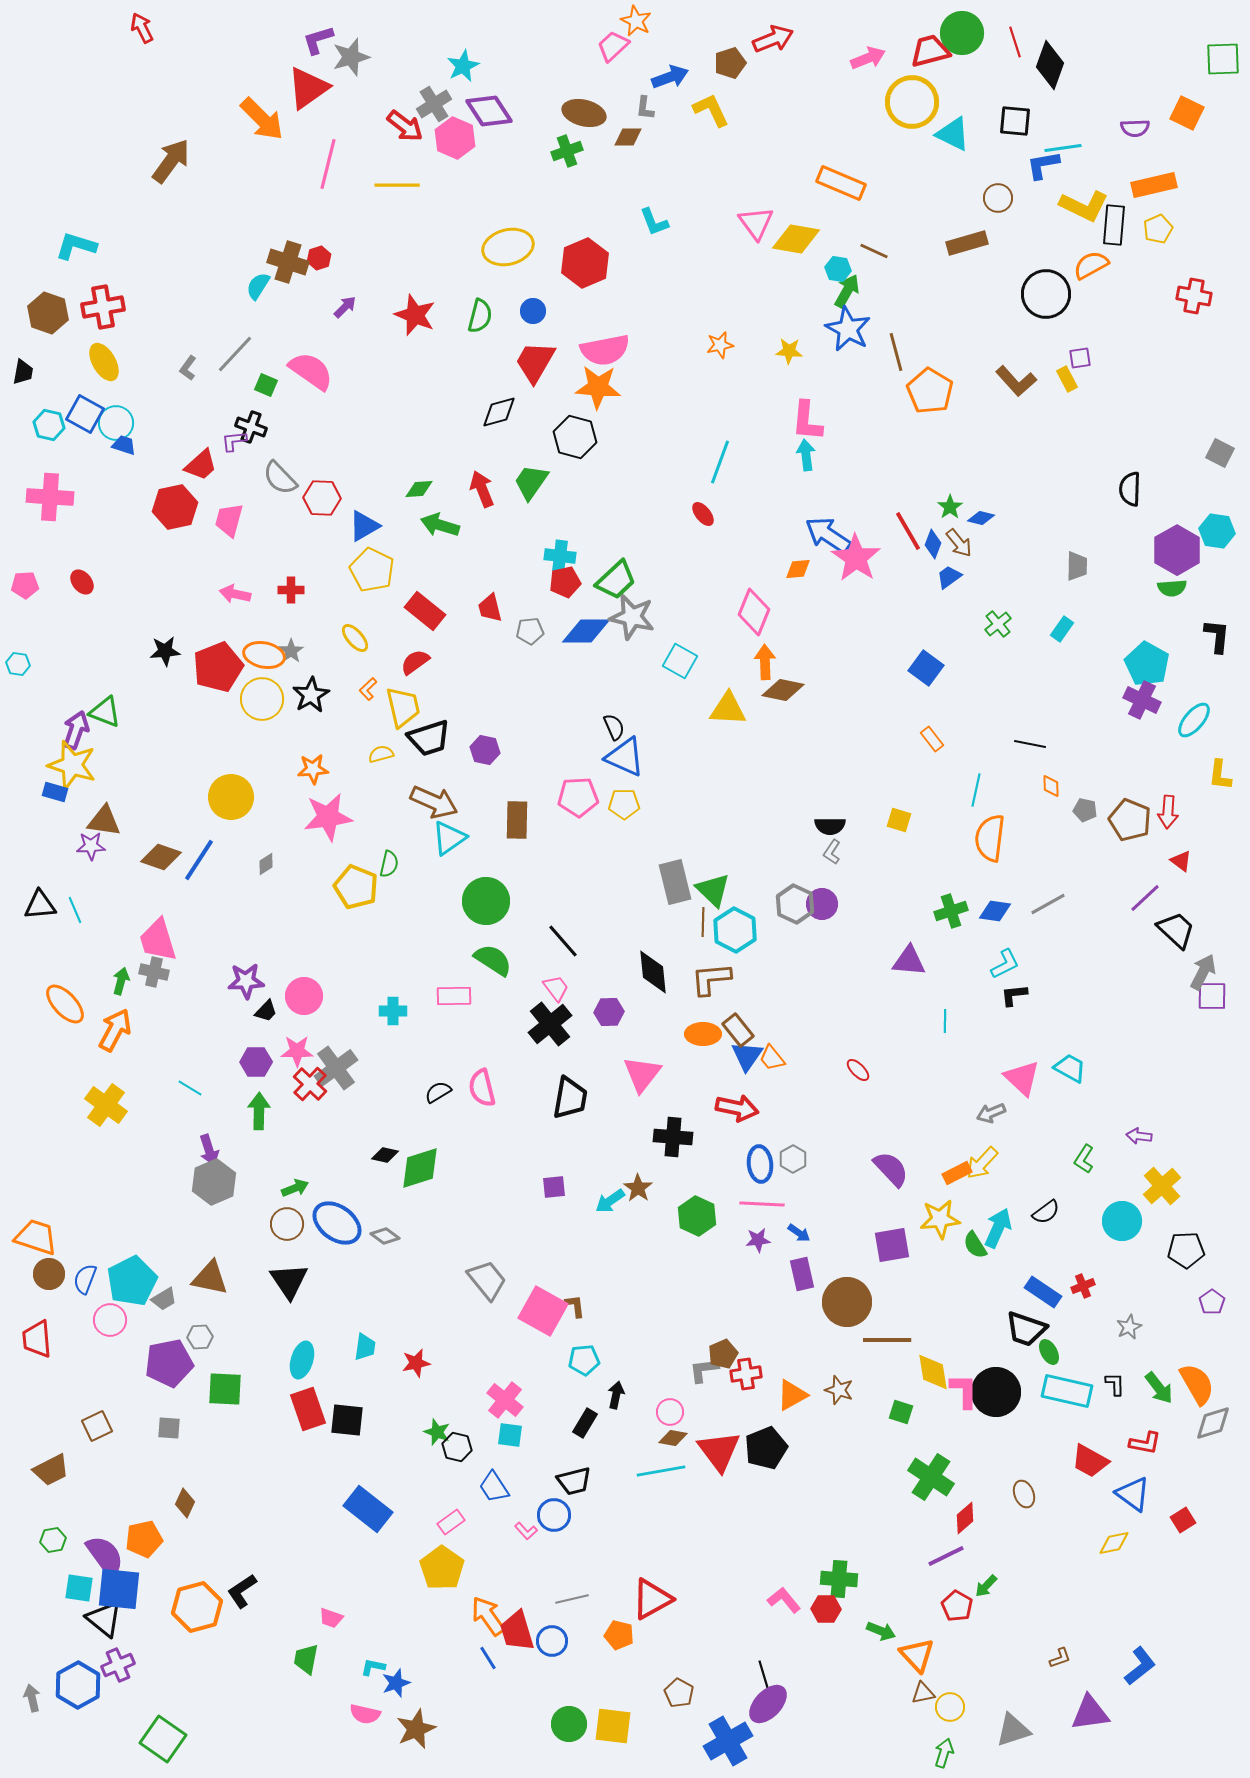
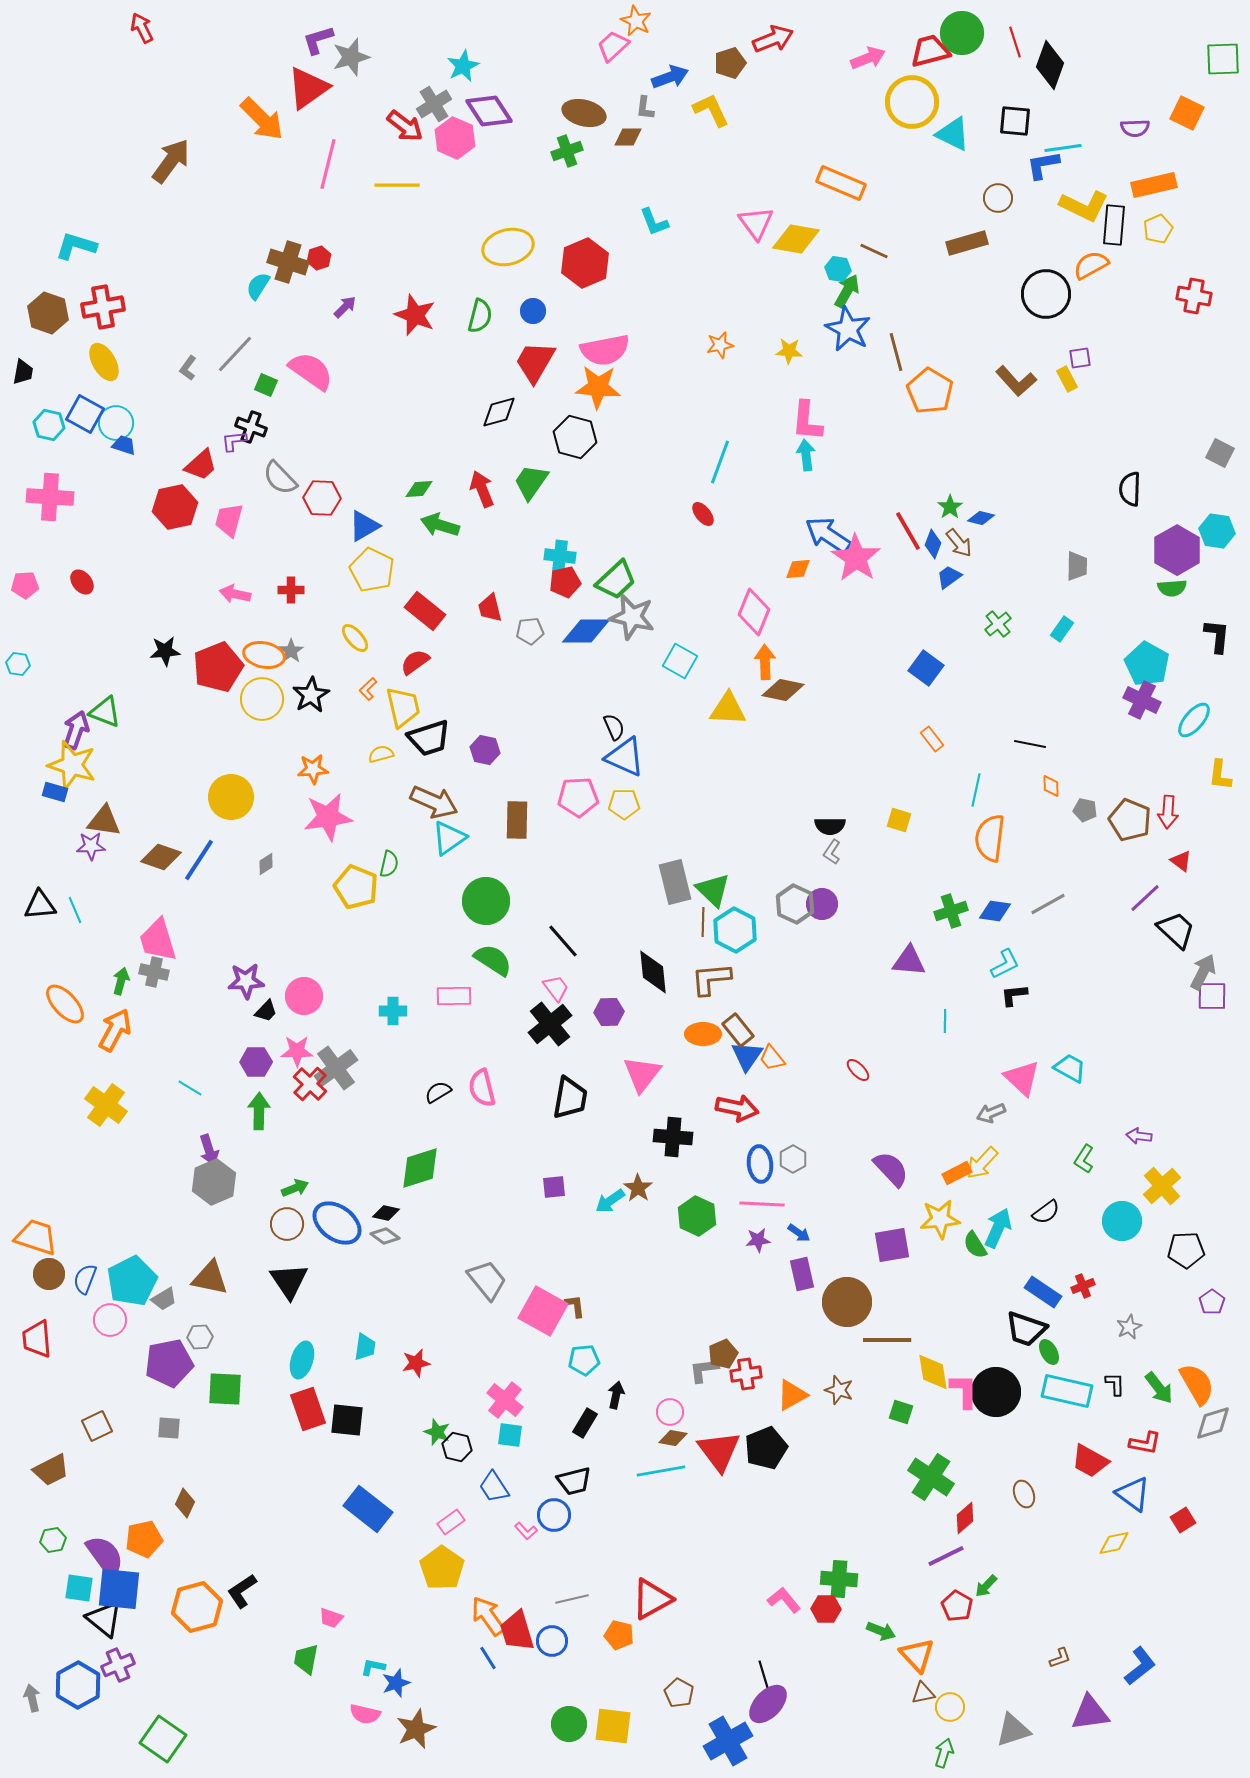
black diamond at (385, 1155): moved 1 px right, 58 px down
